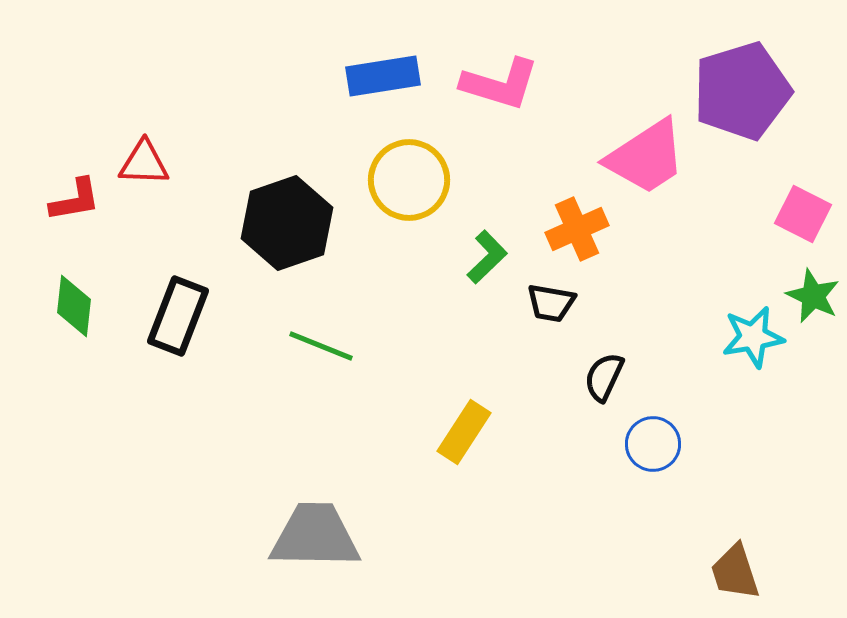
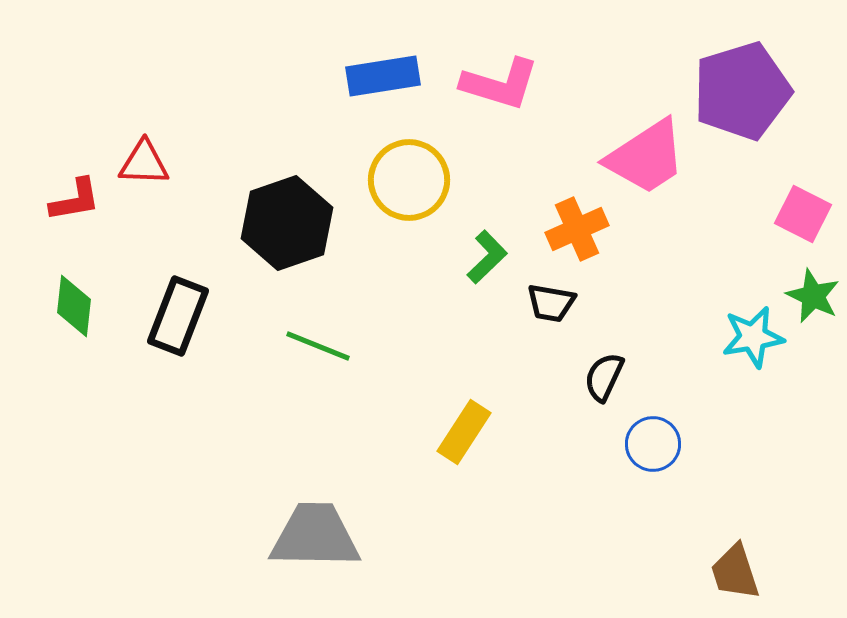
green line: moved 3 px left
